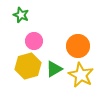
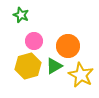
orange circle: moved 10 px left
green triangle: moved 3 px up
